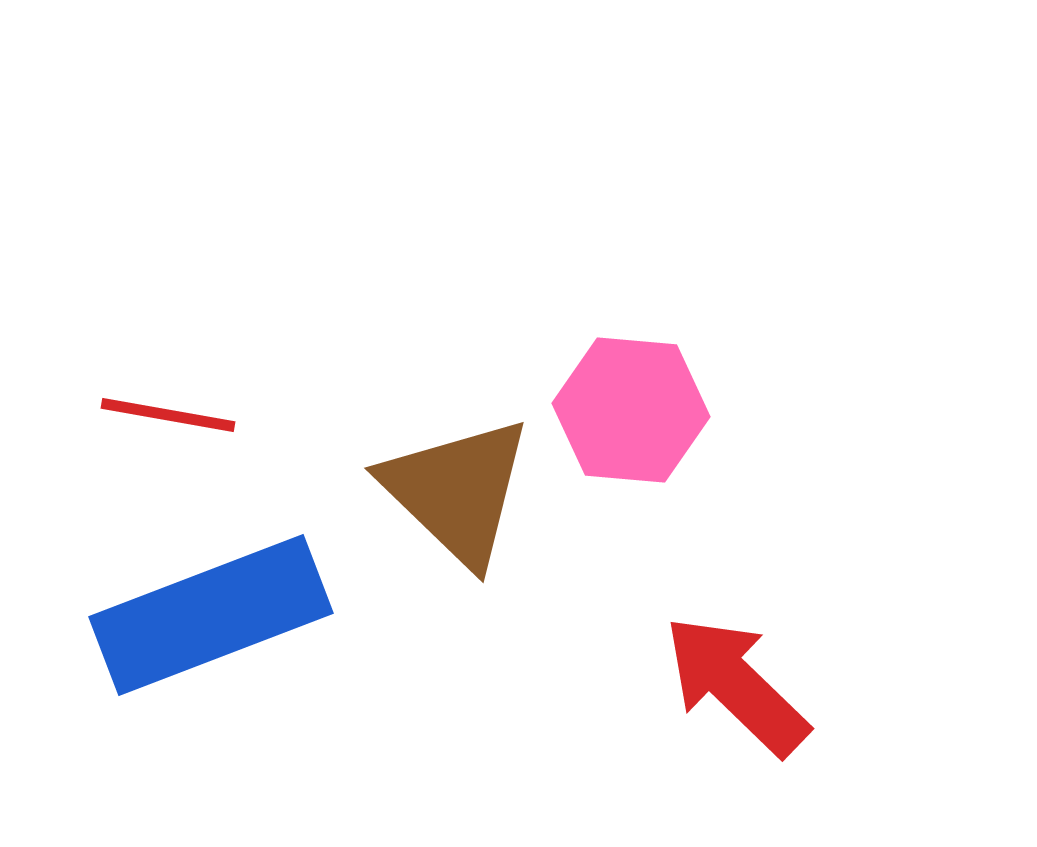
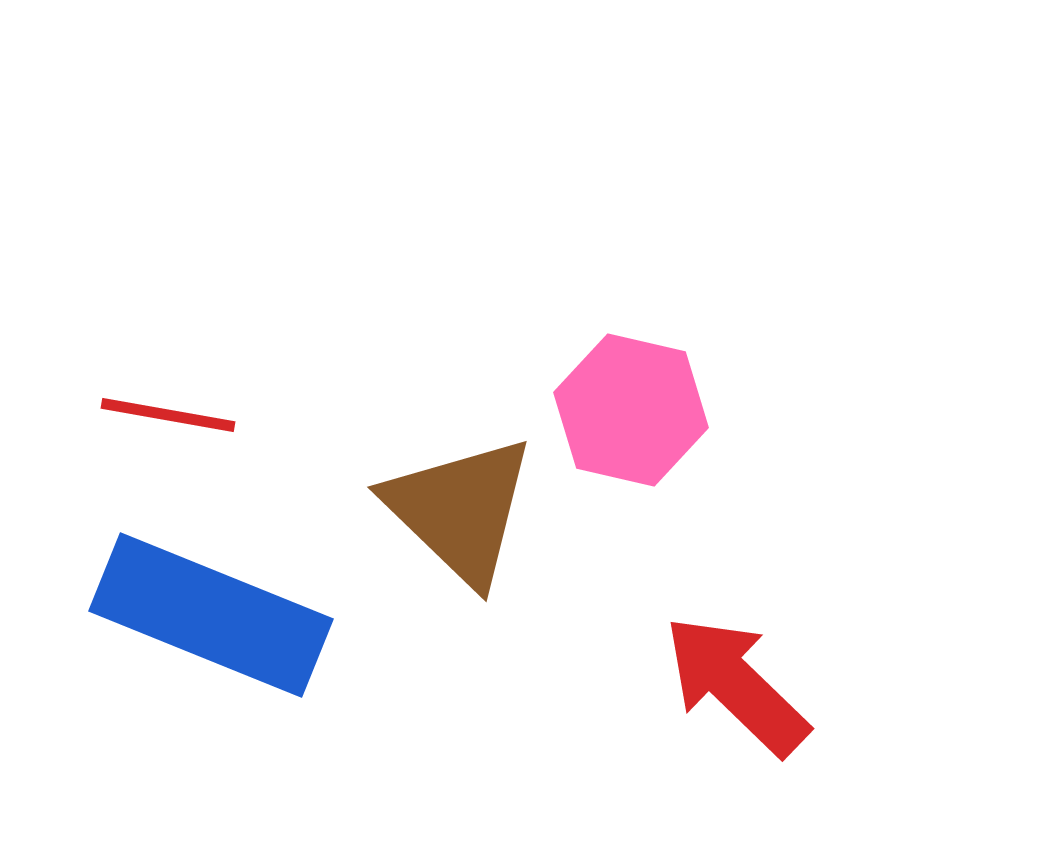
pink hexagon: rotated 8 degrees clockwise
brown triangle: moved 3 px right, 19 px down
blue rectangle: rotated 43 degrees clockwise
